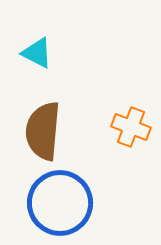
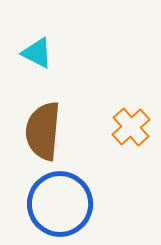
orange cross: rotated 27 degrees clockwise
blue circle: moved 1 px down
